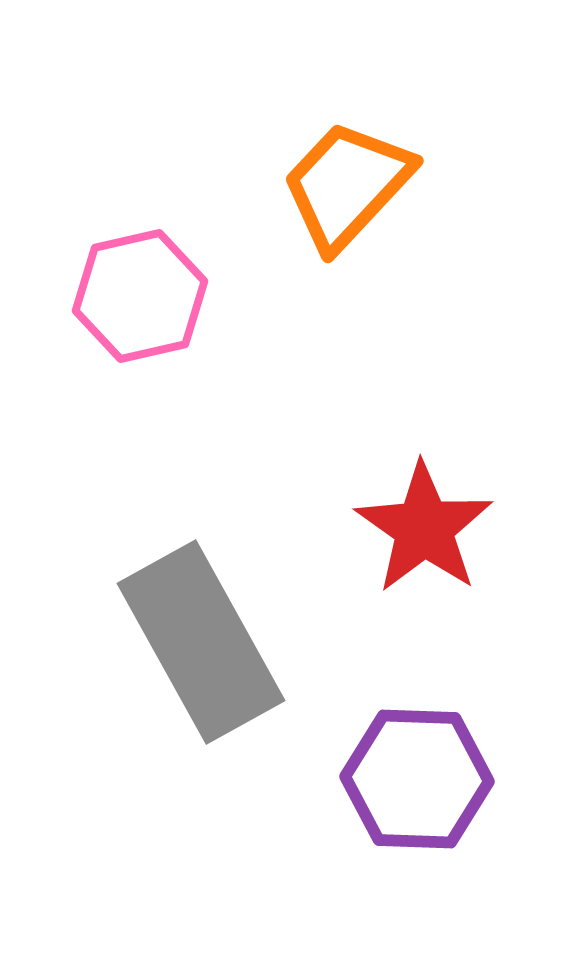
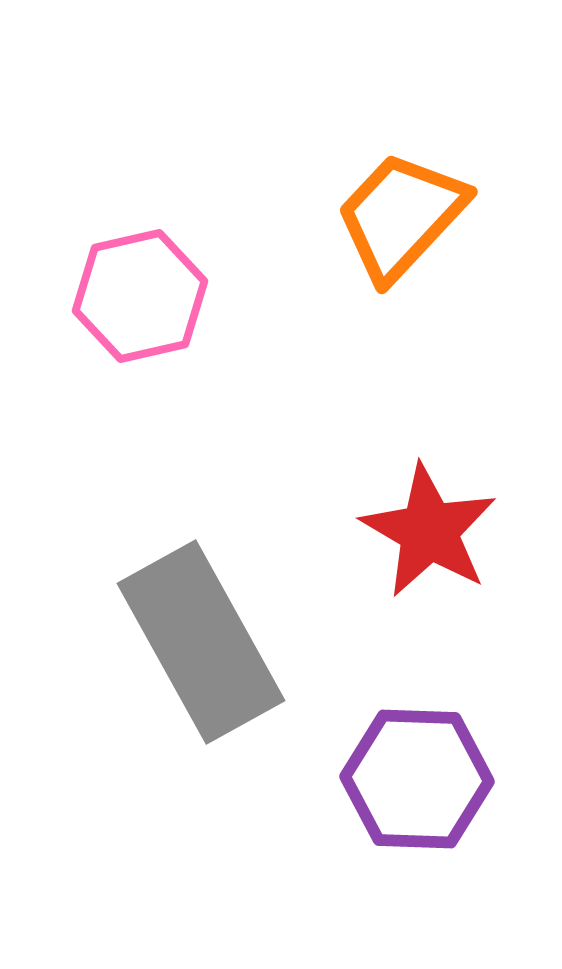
orange trapezoid: moved 54 px right, 31 px down
red star: moved 5 px right, 3 px down; rotated 5 degrees counterclockwise
